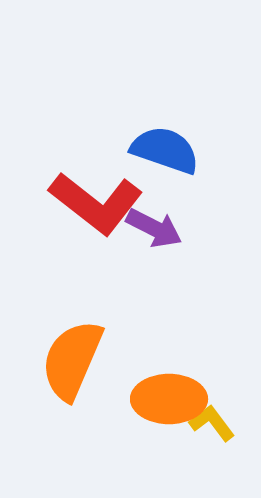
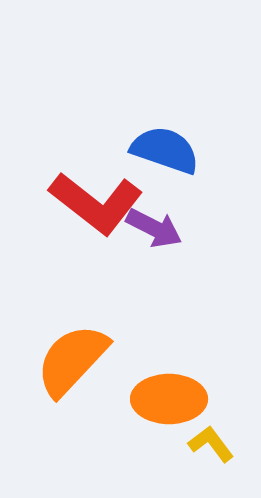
orange semicircle: rotated 20 degrees clockwise
yellow L-shape: moved 1 px left, 21 px down
